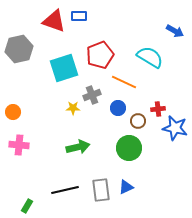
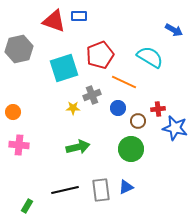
blue arrow: moved 1 px left, 1 px up
green circle: moved 2 px right, 1 px down
